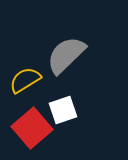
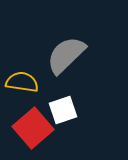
yellow semicircle: moved 3 px left, 2 px down; rotated 40 degrees clockwise
red square: moved 1 px right
